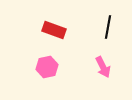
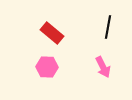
red rectangle: moved 2 px left, 3 px down; rotated 20 degrees clockwise
pink hexagon: rotated 15 degrees clockwise
